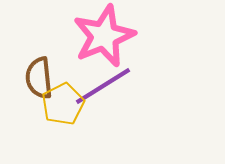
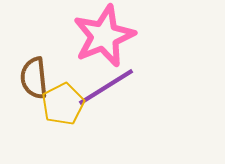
brown semicircle: moved 5 px left
purple line: moved 3 px right, 1 px down
